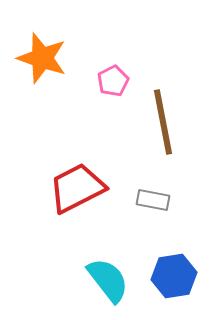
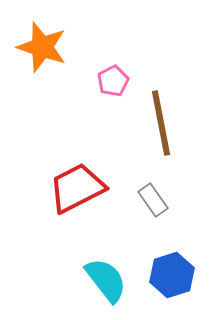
orange star: moved 11 px up
brown line: moved 2 px left, 1 px down
gray rectangle: rotated 44 degrees clockwise
blue hexagon: moved 2 px left, 1 px up; rotated 9 degrees counterclockwise
cyan semicircle: moved 2 px left
